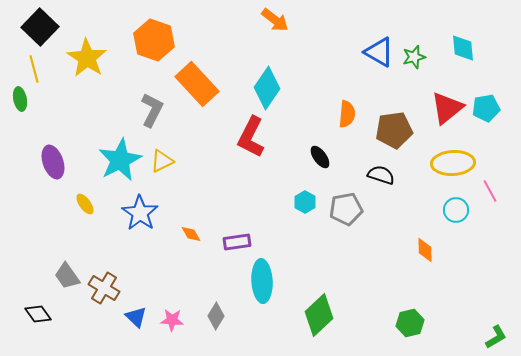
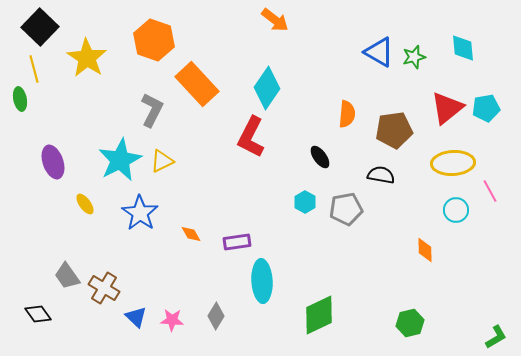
black semicircle at (381, 175): rotated 8 degrees counterclockwise
green diamond at (319, 315): rotated 18 degrees clockwise
